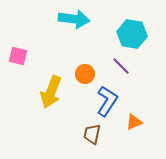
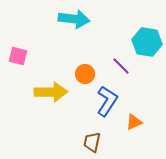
cyan hexagon: moved 15 px right, 8 px down
yellow arrow: rotated 112 degrees counterclockwise
brown trapezoid: moved 8 px down
